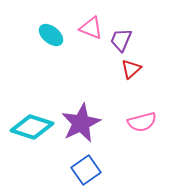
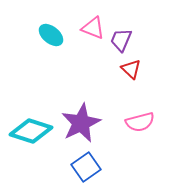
pink triangle: moved 2 px right
red triangle: rotated 35 degrees counterclockwise
pink semicircle: moved 2 px left
cyan diamond: moved 1 px left, 4 px down
blue square: moved 3 px up
